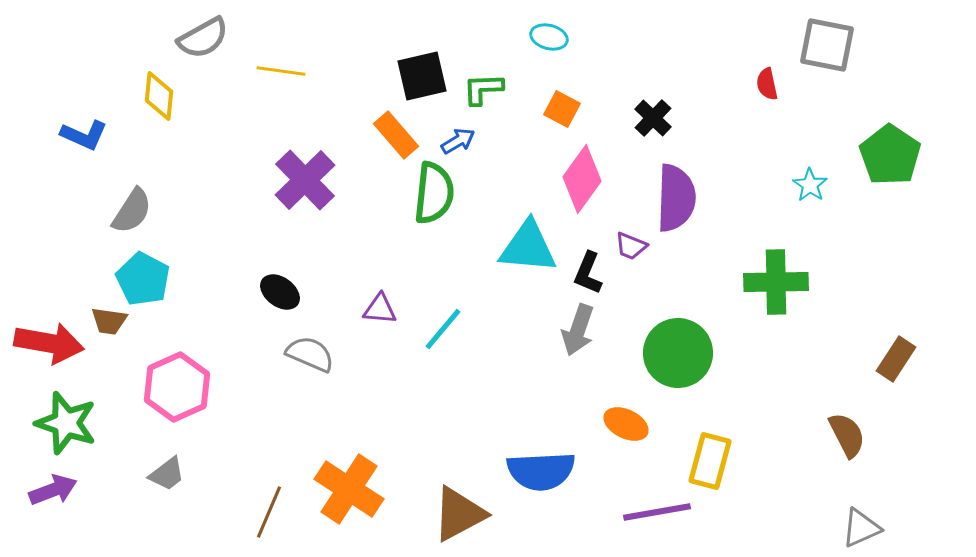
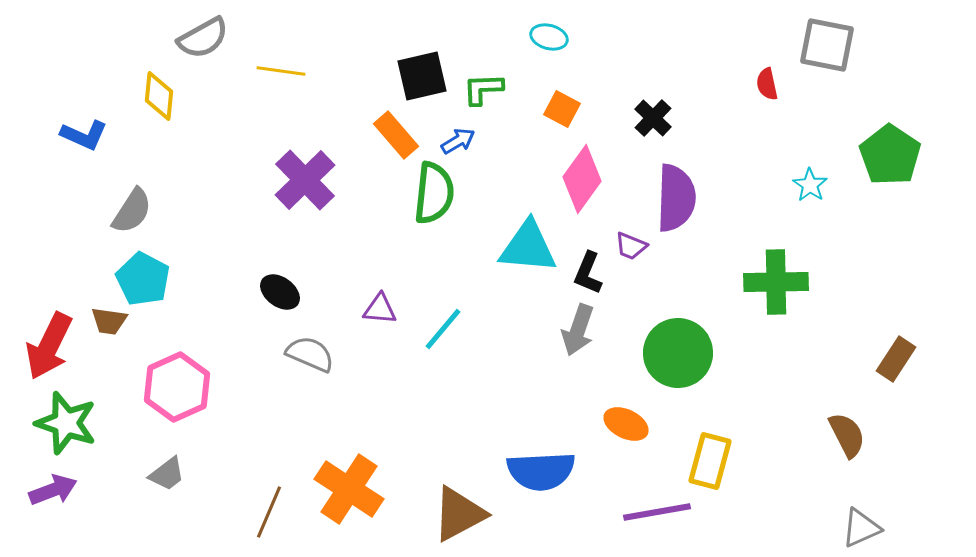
red arrow at (49, 343): moved 3 px down; rotated 106 degrees clockwise
